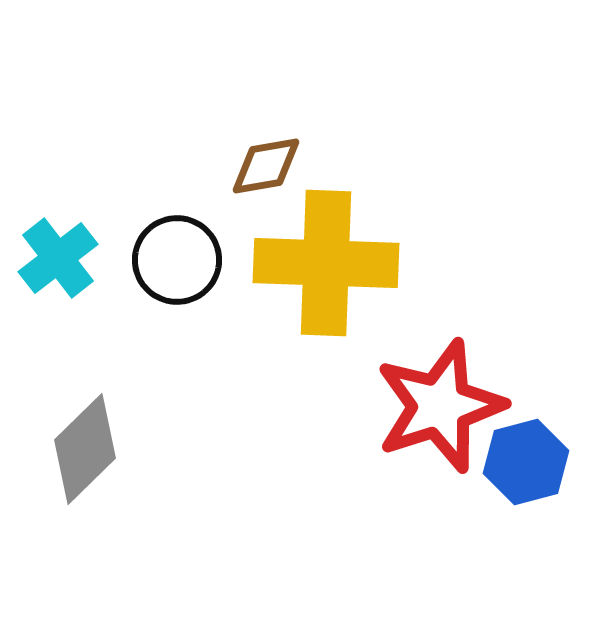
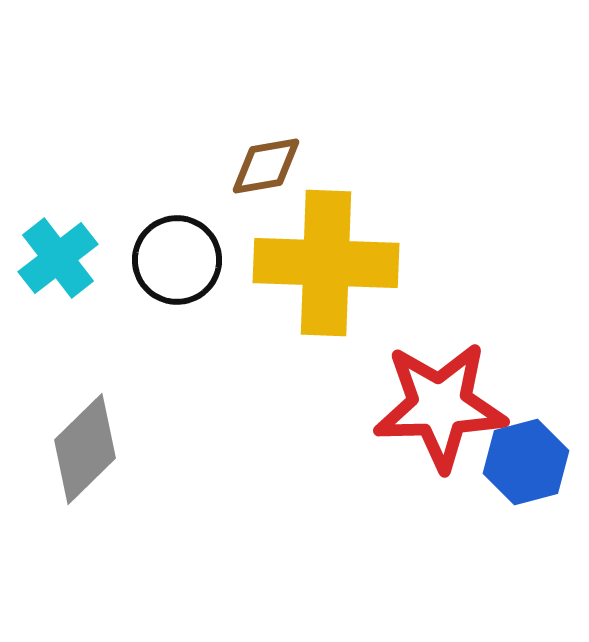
red star: rotated 16 degrees clockwise
